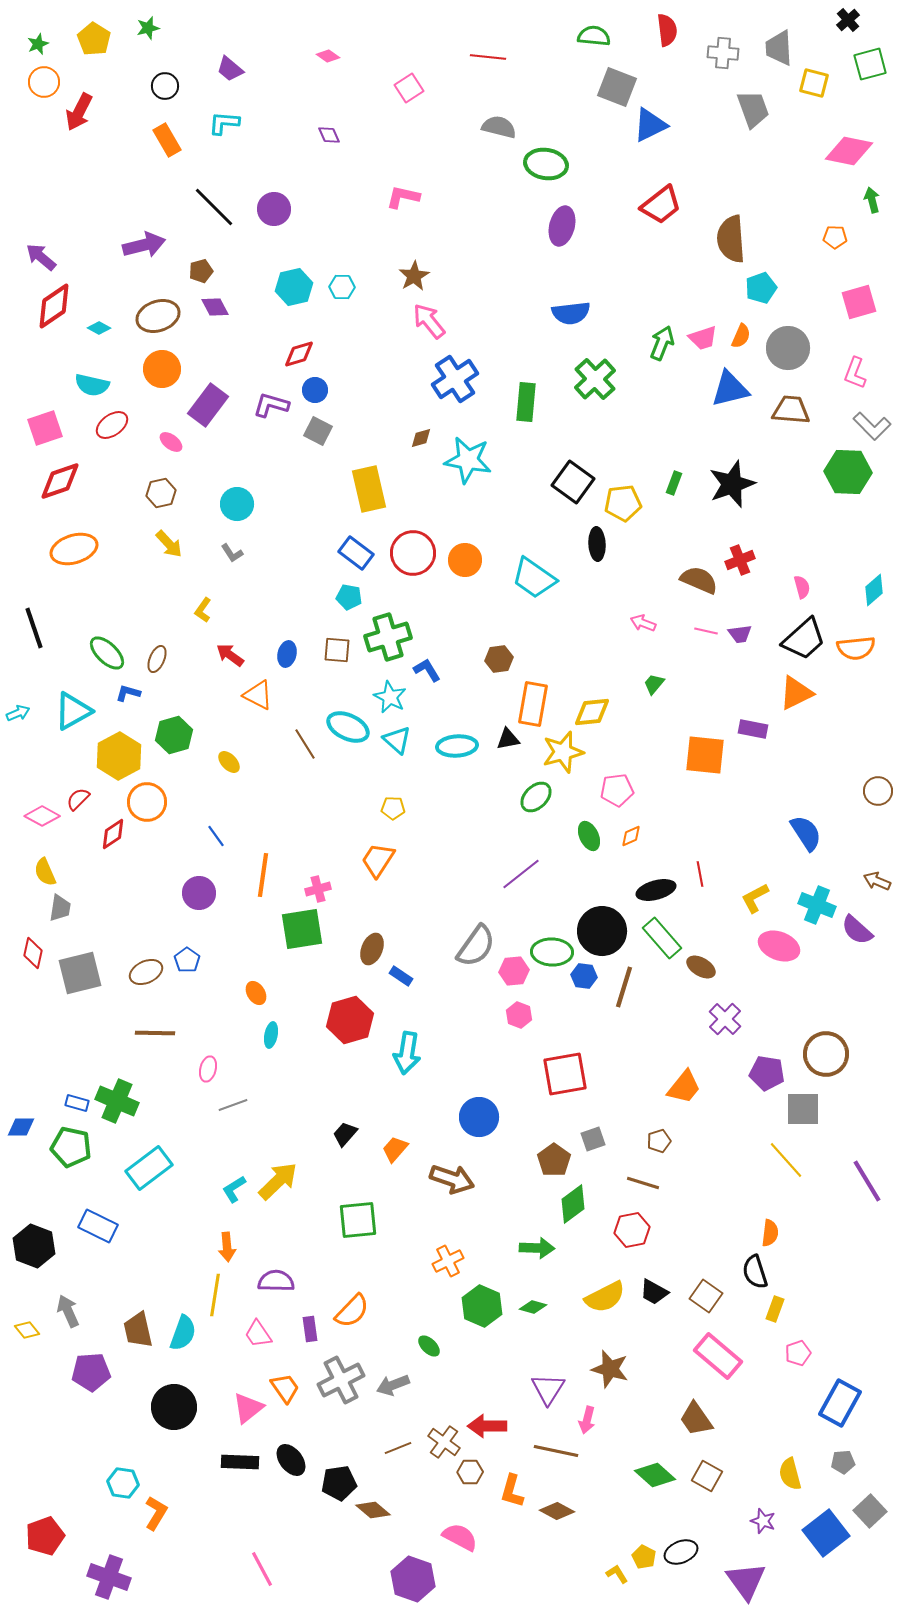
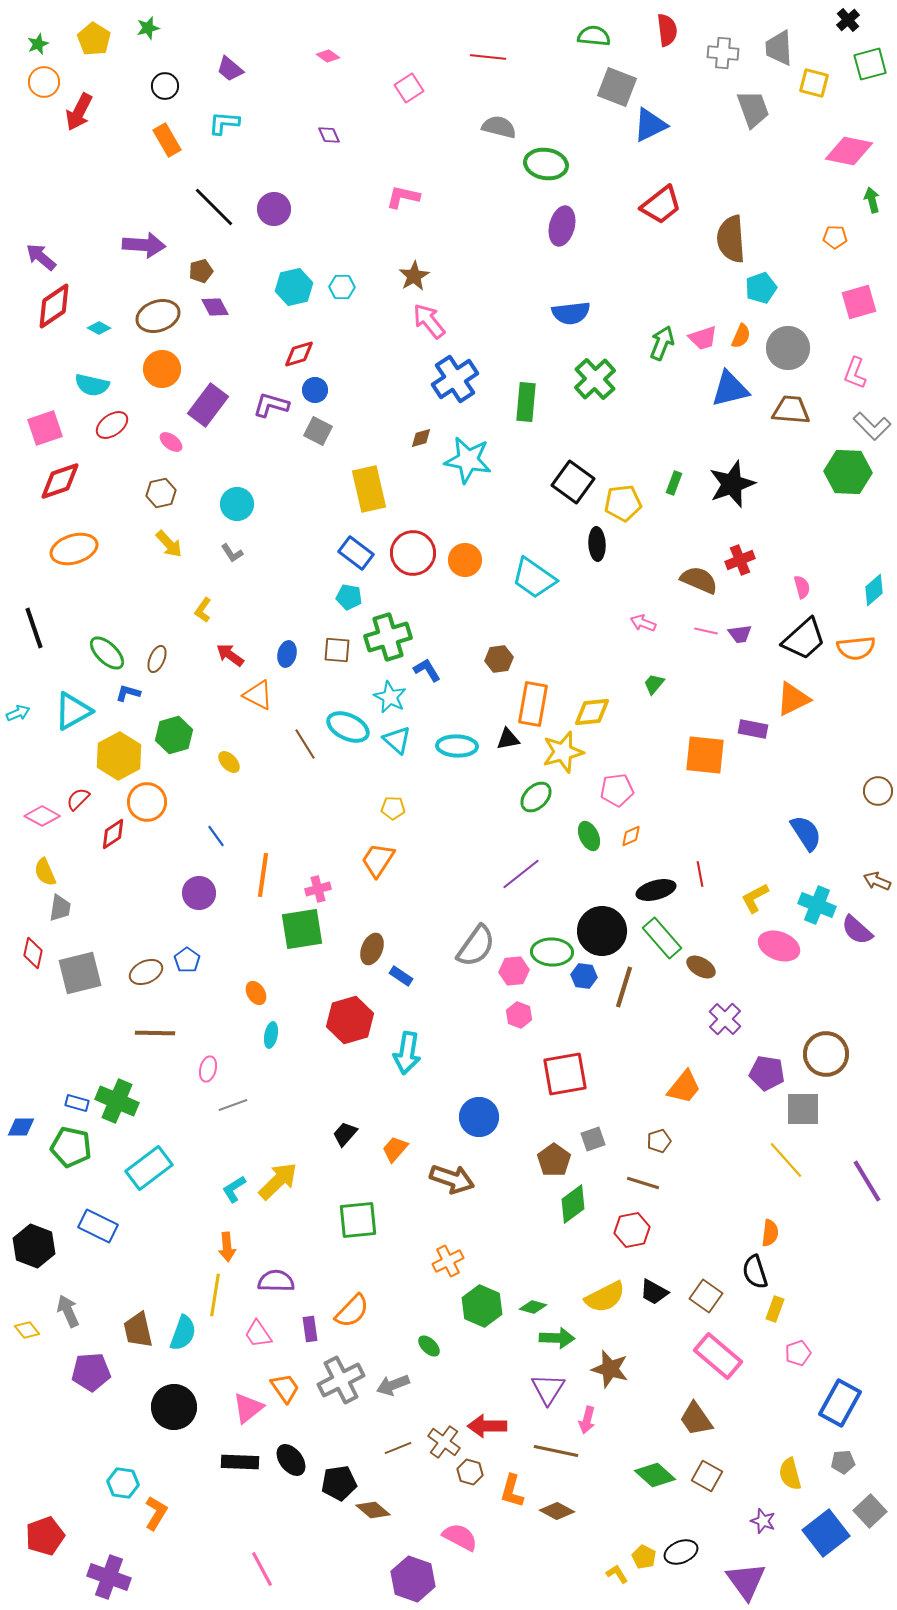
purple arrow at (144, 245): rotated 18 degrees clockwise
orange triangle at (796, 693): moved 3 px left, 6 px down
cyan ellipse at (457, 746): rotated 6 degrees clockwise
green arrow at (537, 1248): moved 20 px right, 90 px down
brown hexagon at (470, 1472): rotated 15 degrees clockwise
